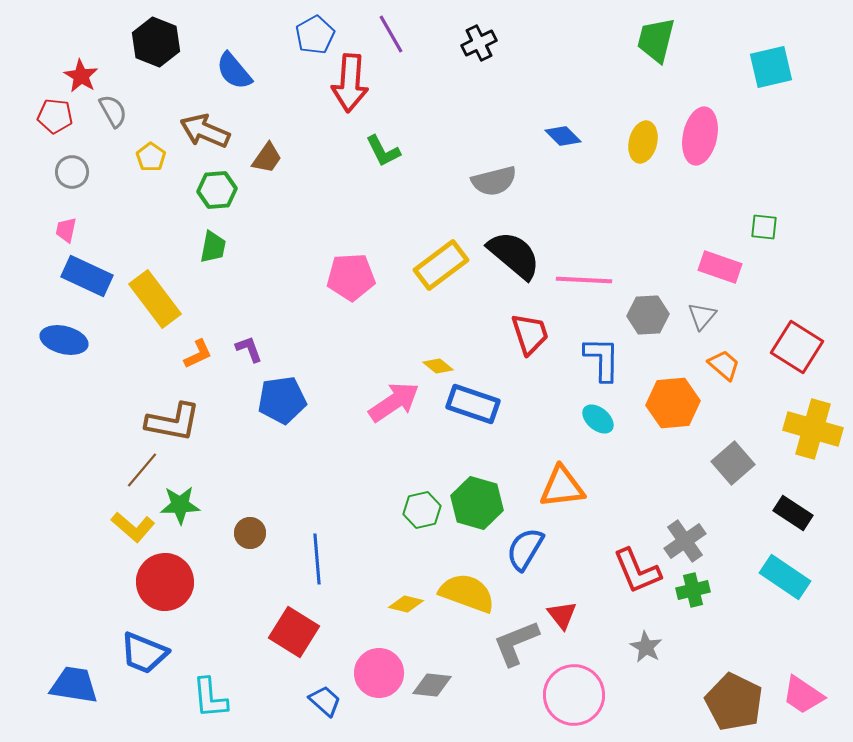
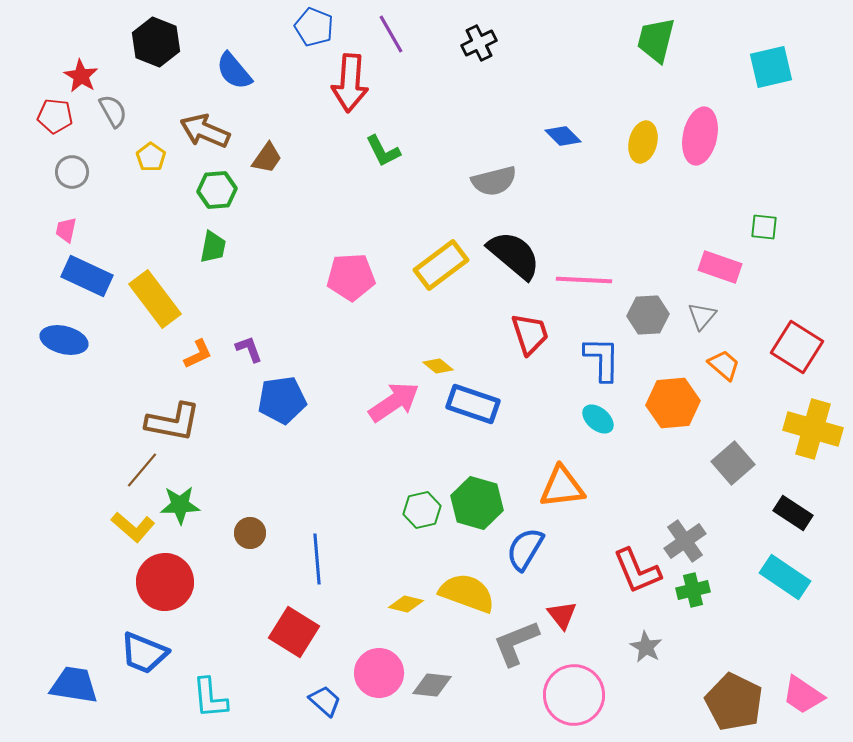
blue pentagon at (315, 35): moved 1 px left, 8 px up; rotated 21 degrees counterclockwise
